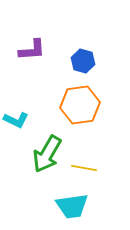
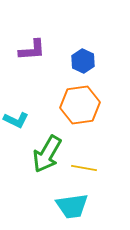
blue hexagon: rotated 10 degrees clockwise
